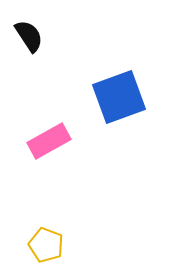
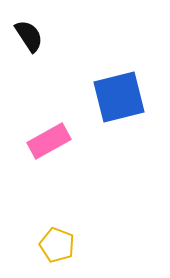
blue square: rotated 6 degrees clockwise
yellow pentagon: moved 11 px right
